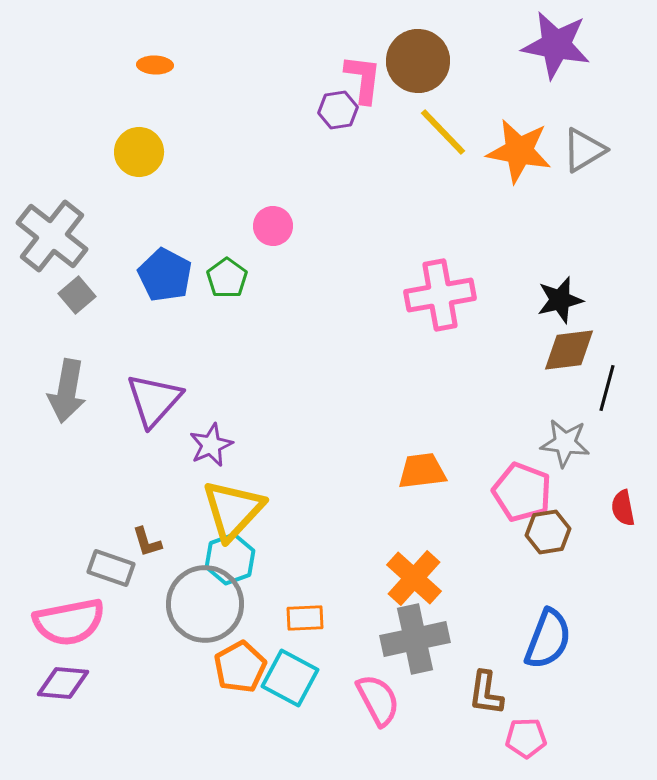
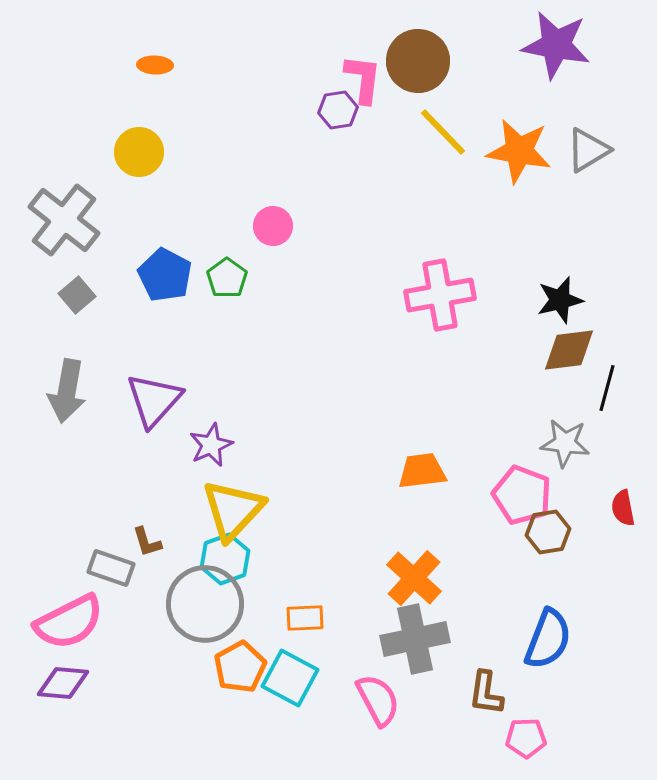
gray triangle at (584, 150): moved 4 px right
gray cross at (52, 236): moved 12 px right, 16 px up
pink pentagon at (522, 492): moved 3 px down
cyan hexagon at (230, 559): moved 5 px left
pink semicircle at (69, 622): rotated 16 degrees counterclockwise
